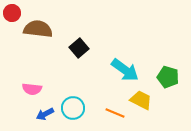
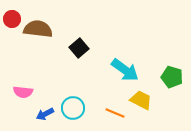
red circle: moved 6 px down
green pentagon: moved 4 px right
pink semicircle: moved 9 px left, 3 px down
